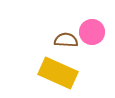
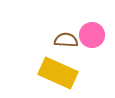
pink circle: moved 3 px down
